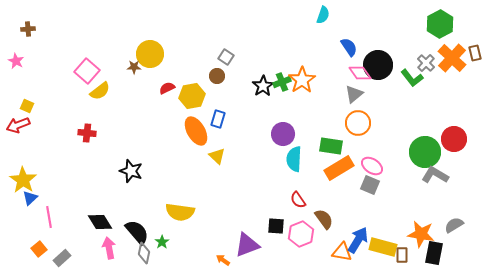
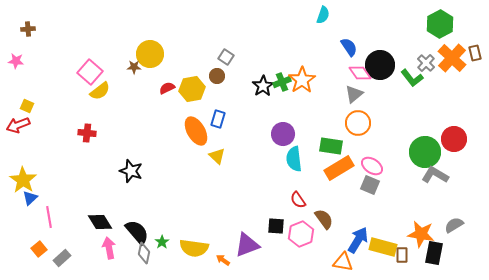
pink star at (16, 61): rotated 21 degrees counterclockwise
black circle at (378, 65): moved 2 px right
pink square at (87, 71): moved 3 px right, 1 px down
yellow hexagon at (192, 96): moved 7 px up
cyan semicircle at (294, 159): rotated 10 degrees counterclockwise
yellow semicircle at (180, 212): moved 14 px right, 36 px down
orange triangle at (342, 252): moved 1 px right, 10 px down
